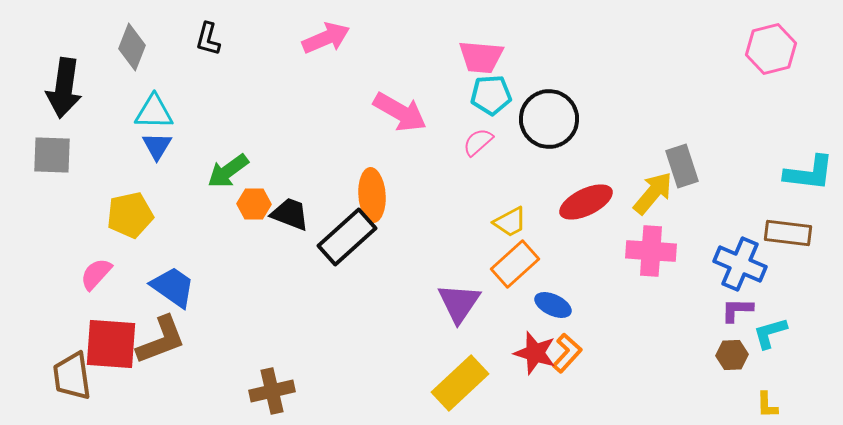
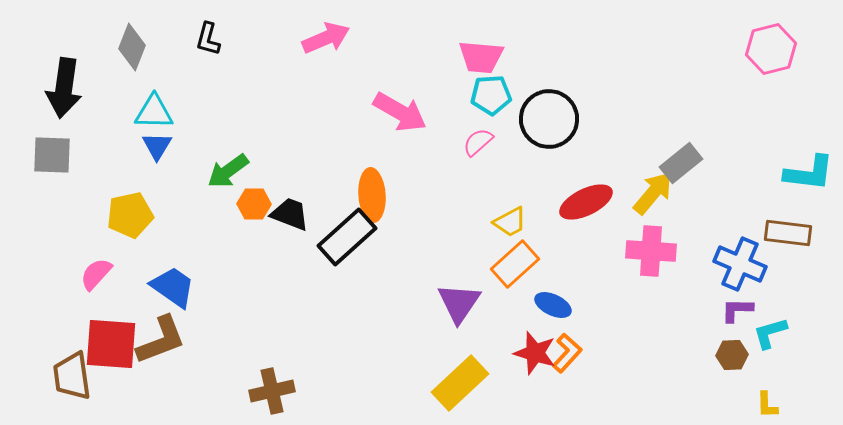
gray rectangle at (682, 166): moved 1 px left, 3 px up; rotated 69 degrees clockwise
